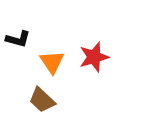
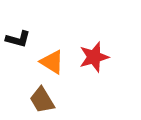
orange triangle: rotated 24 degrees counterclockwise
brown trapezoid: rotated 16 degrees clockwise
